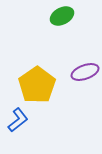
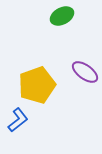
purple ellipse: rotated 56 degrees clockwise
yellow pentagon: rotated 15 degrees clockwise
